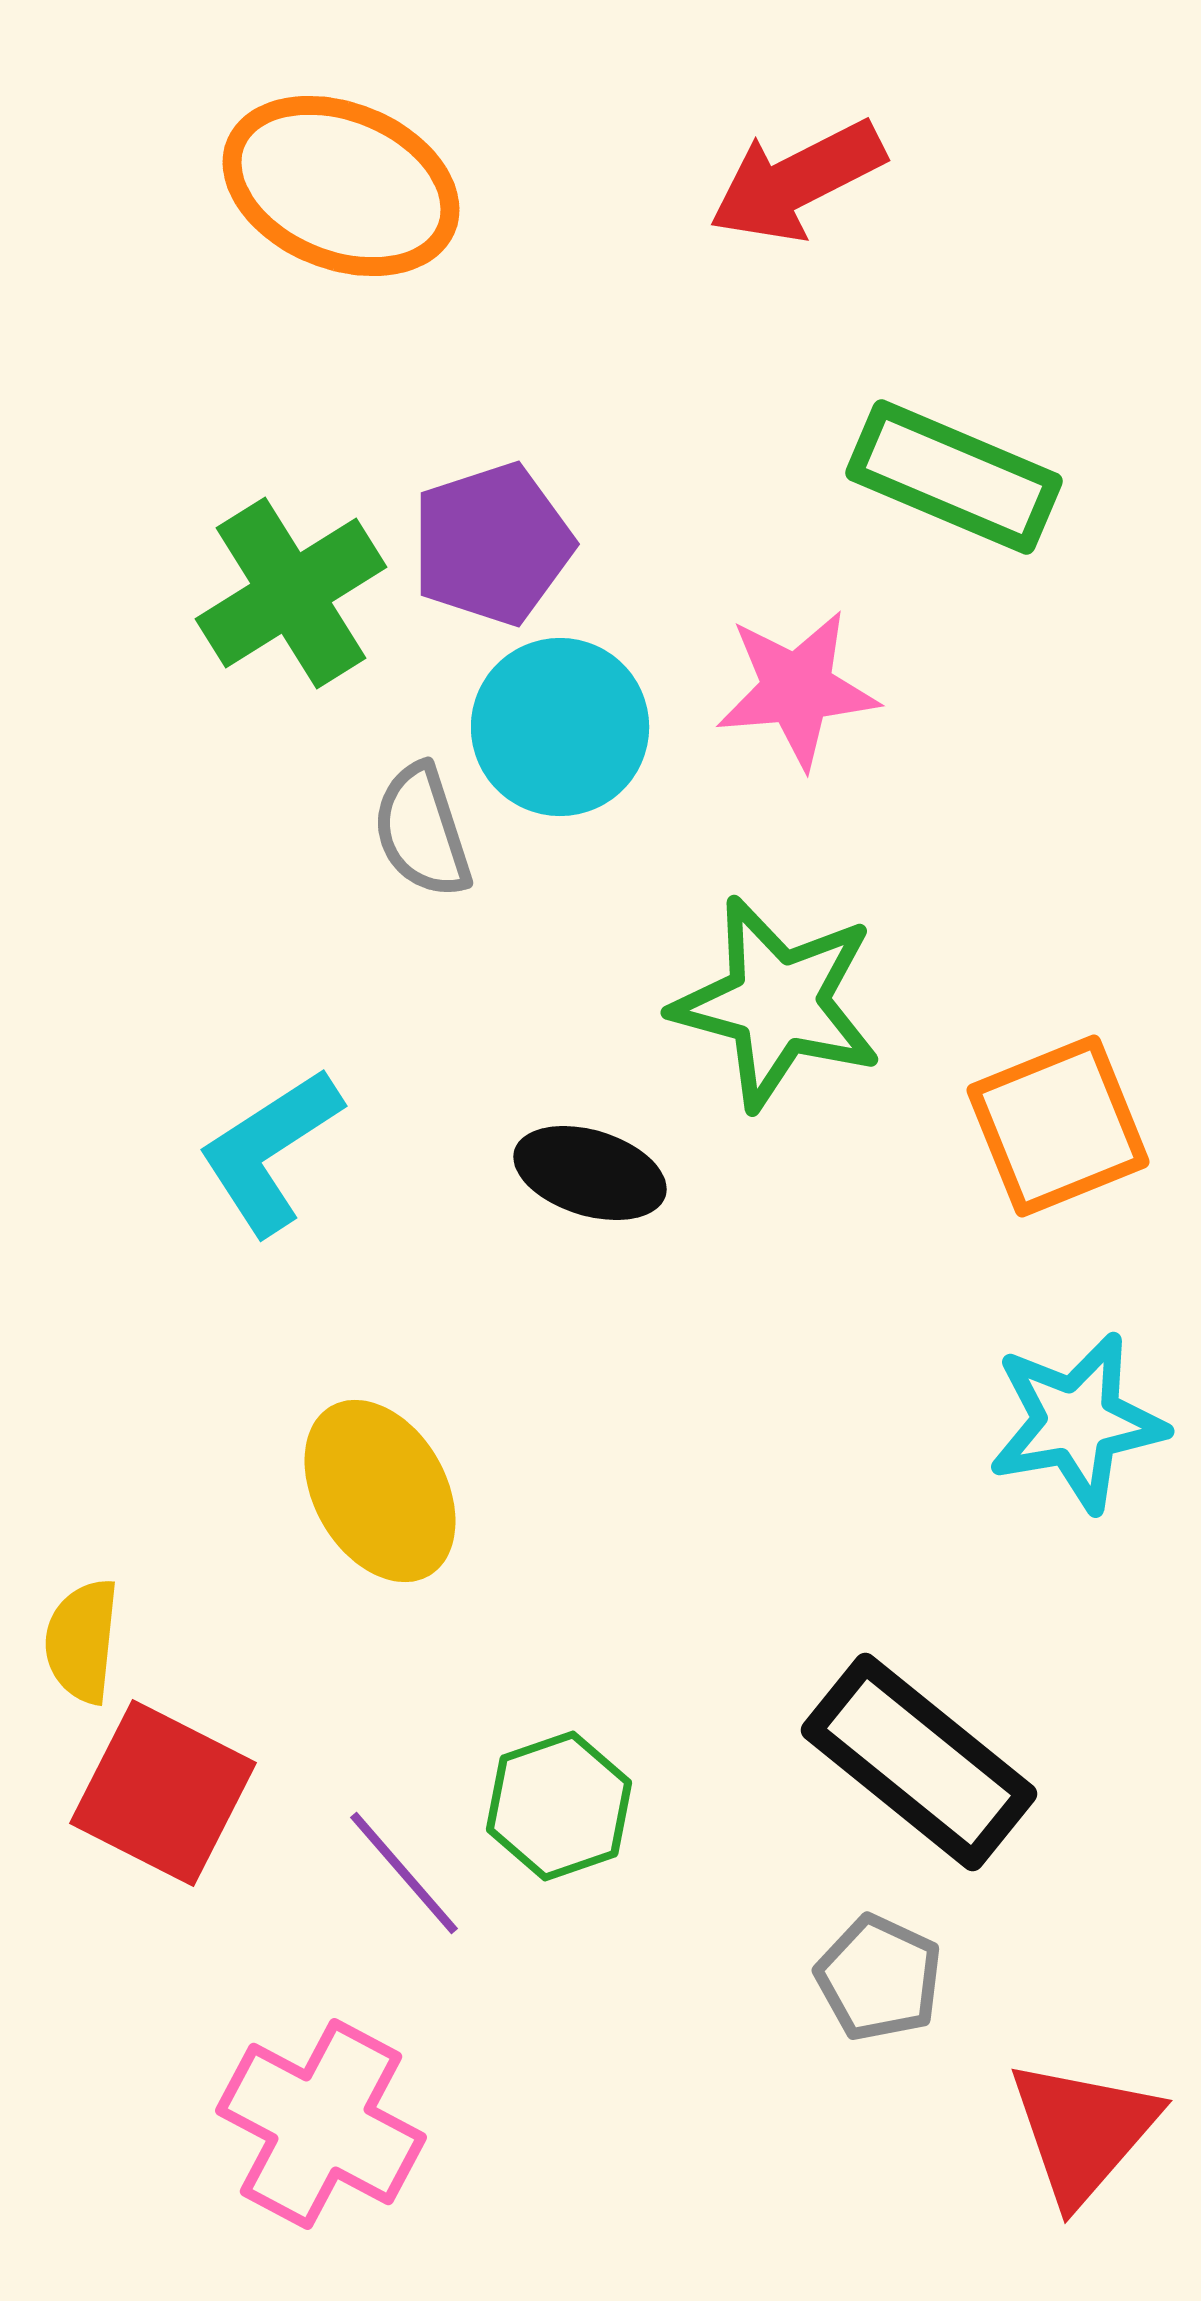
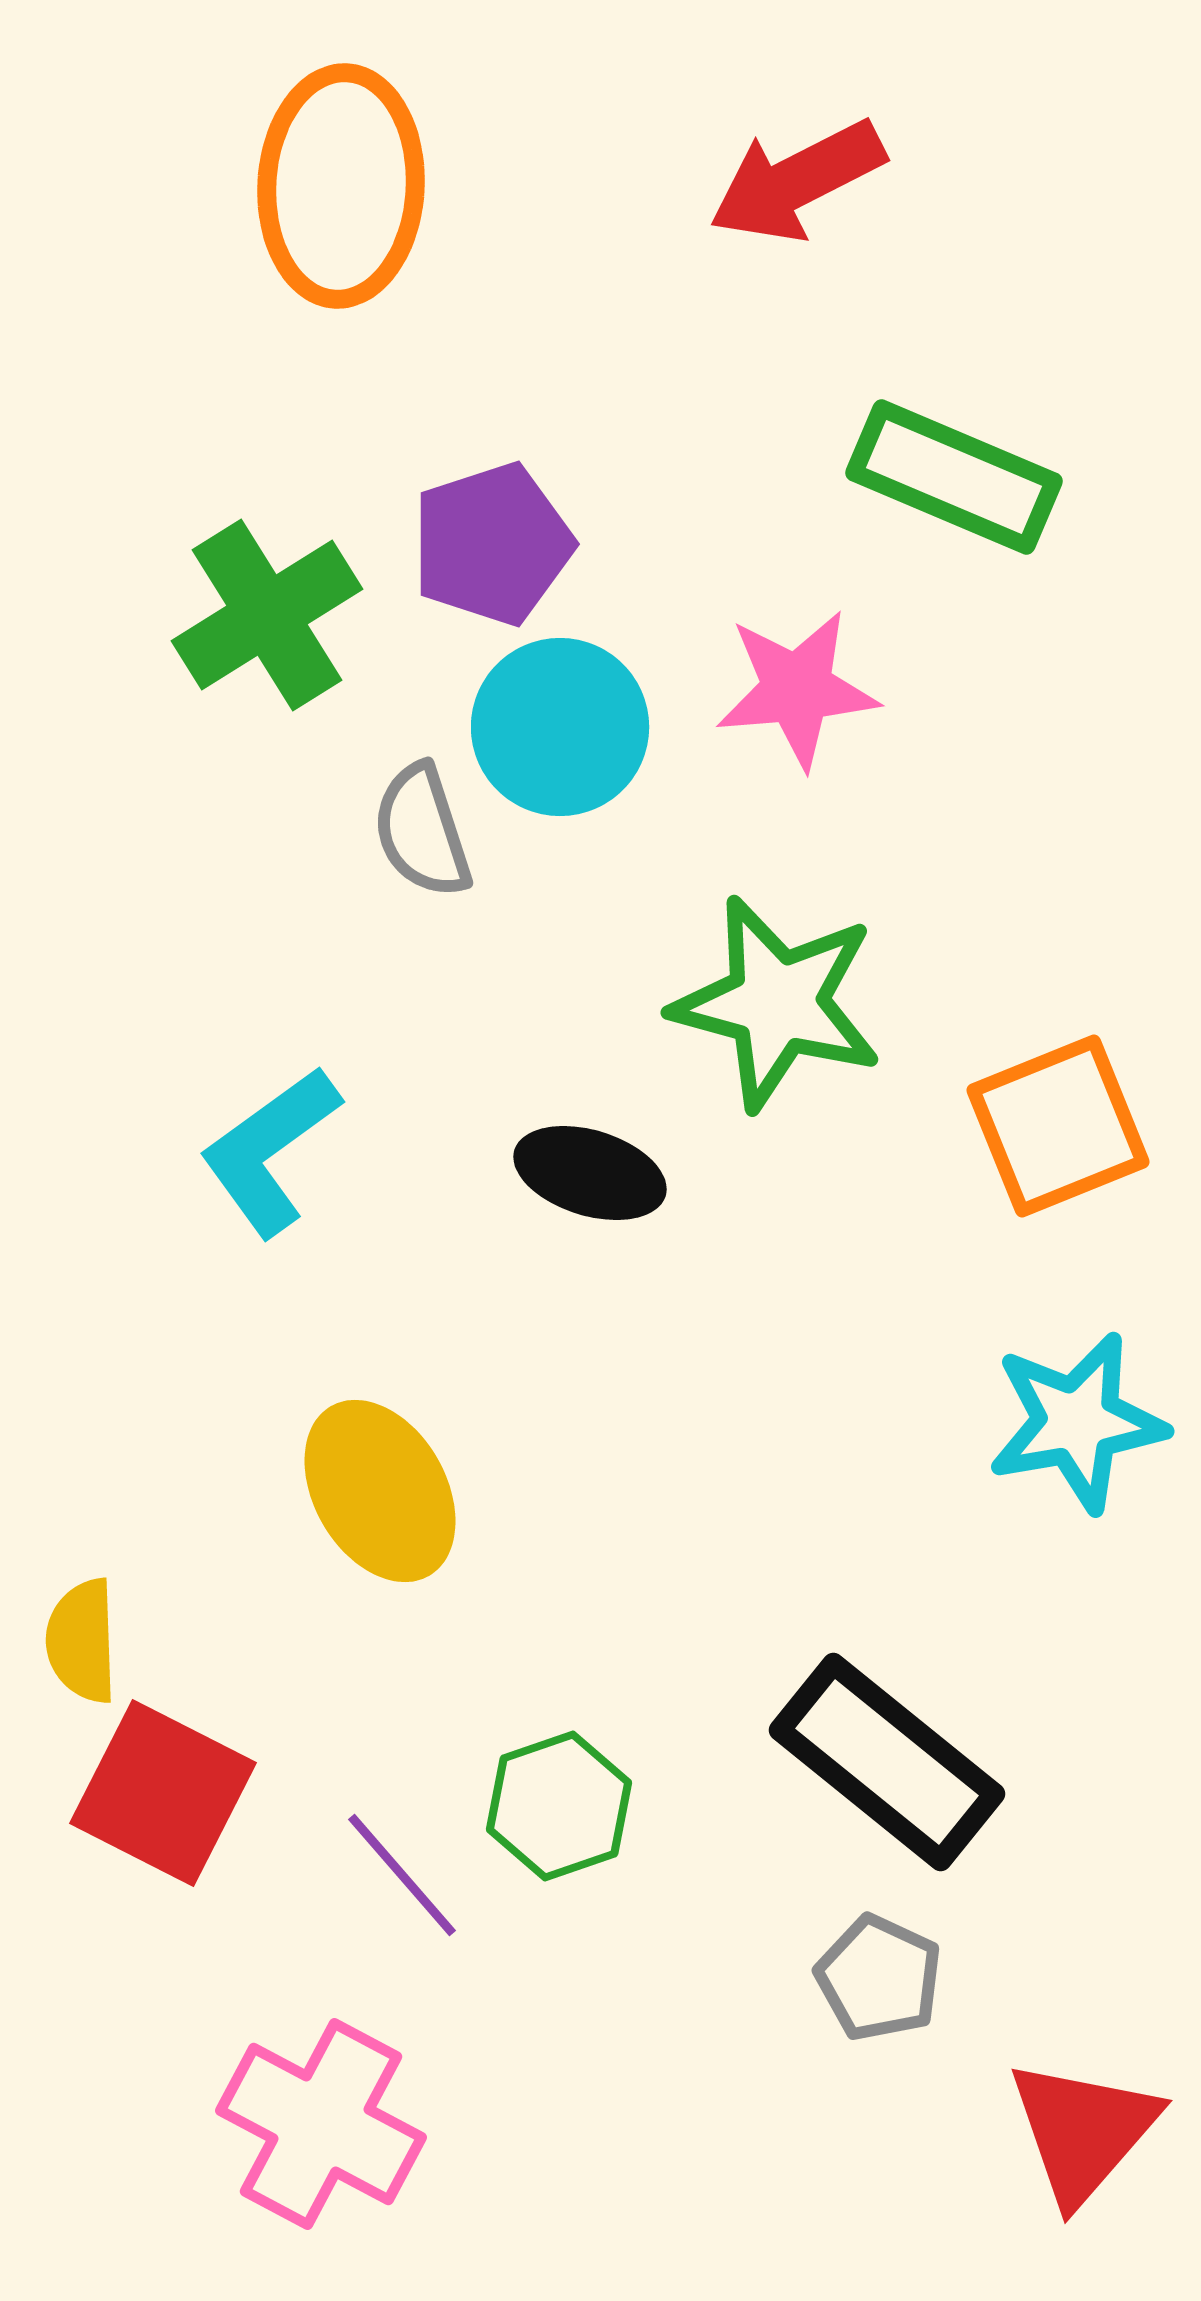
orange ellipse: rotated 71 degrees clockwise
green cross: moved 24 px left, 22 px down
cyan L-shape: rotated 3 degrees counterclockwise
yellow semicircle: rotated 8 degrees counterclockwise
black rectangle: moved 32 px left
purple line: moved 2 px left, 2 px down
